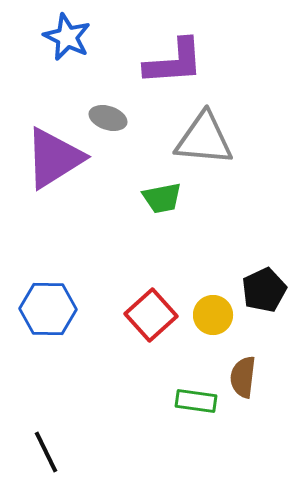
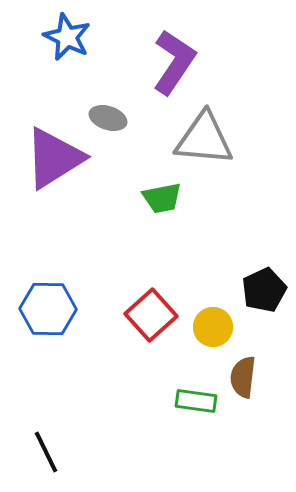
purple L-shape: rotated 52 degrees counterclockwise
yellow circle: moved 12 px down
